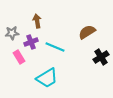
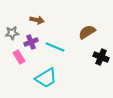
brown arrow: moved 1 px up; rotated 112 degrees clockwise
black cross: rotated 35 degrees counterclockwise
cyan trapezoid: moved 1 px left
